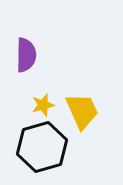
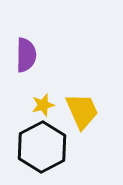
black hexagon: rotated 12 degrees counterclockwise
